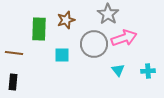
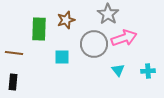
cyan square: moved 2 px down
